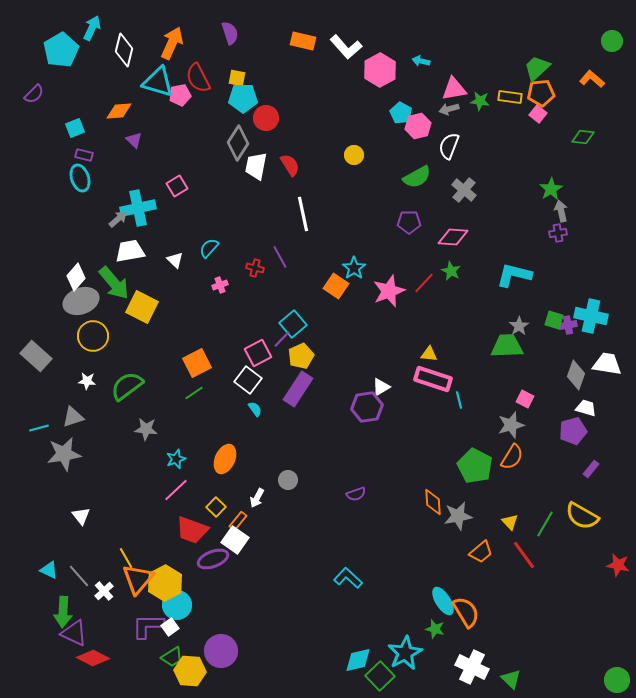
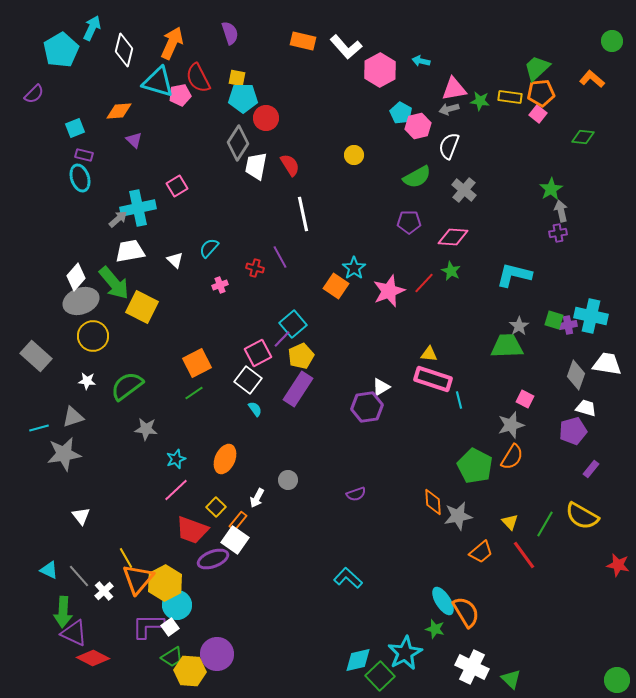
purple circle at (221, 651): moved 4 px left, 3 px down
